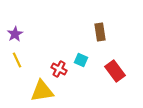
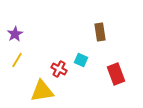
yellow line: rotated 56 degrees clockwise
red rectangle: moved 1 px right, 3 px down; rotated 15 degrees clockwise
